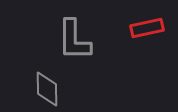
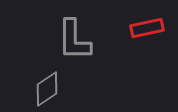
gray diamond: rotated 57 degrees clockwise
